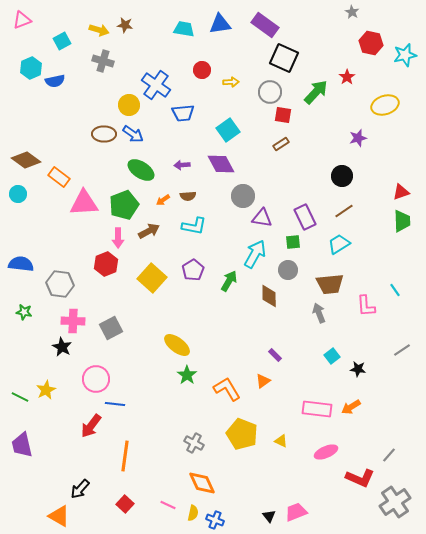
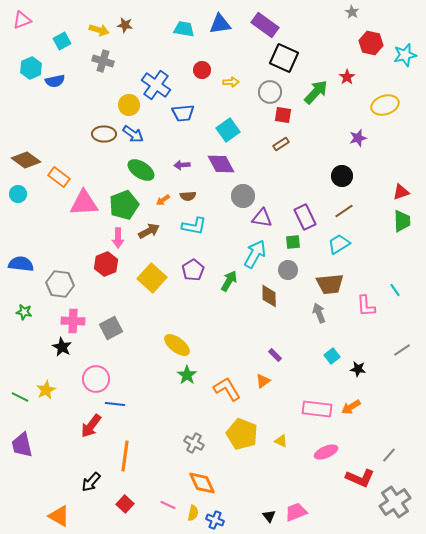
black arrow at (80, 489): moved 11 px right, 7 px up
